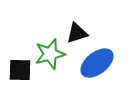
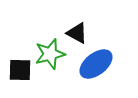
black triangle: rotated 45 degrees clockwise
blue ellipse: moved 1 px left, 1 px down
